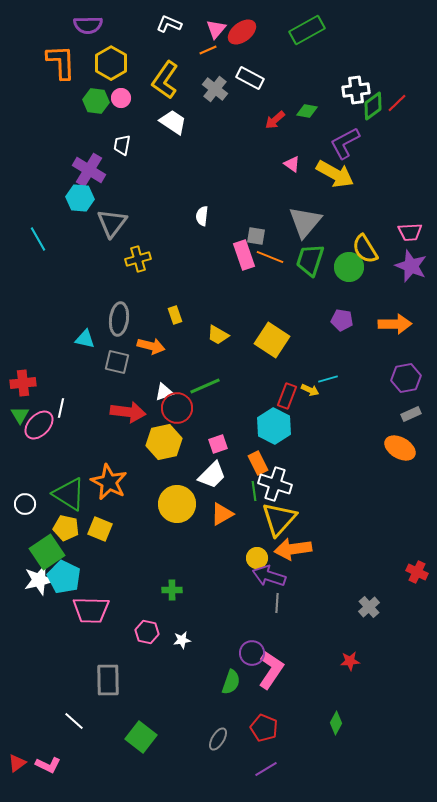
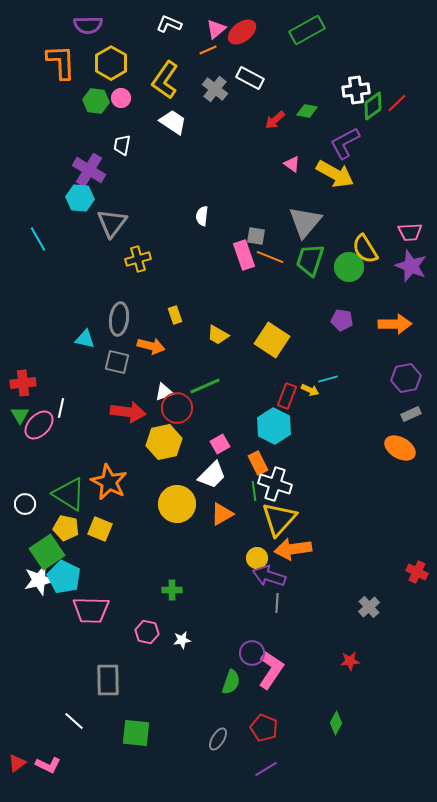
pink triangle at (216, 29): rotated 10 degrees clockwise
pink square at (218, 444): moved 2 px right; rotated 12 degrees counterclockwise
green square at (141, 737): moved 5 px left, 4 px up; rotated 32 degrees counterclockwise
